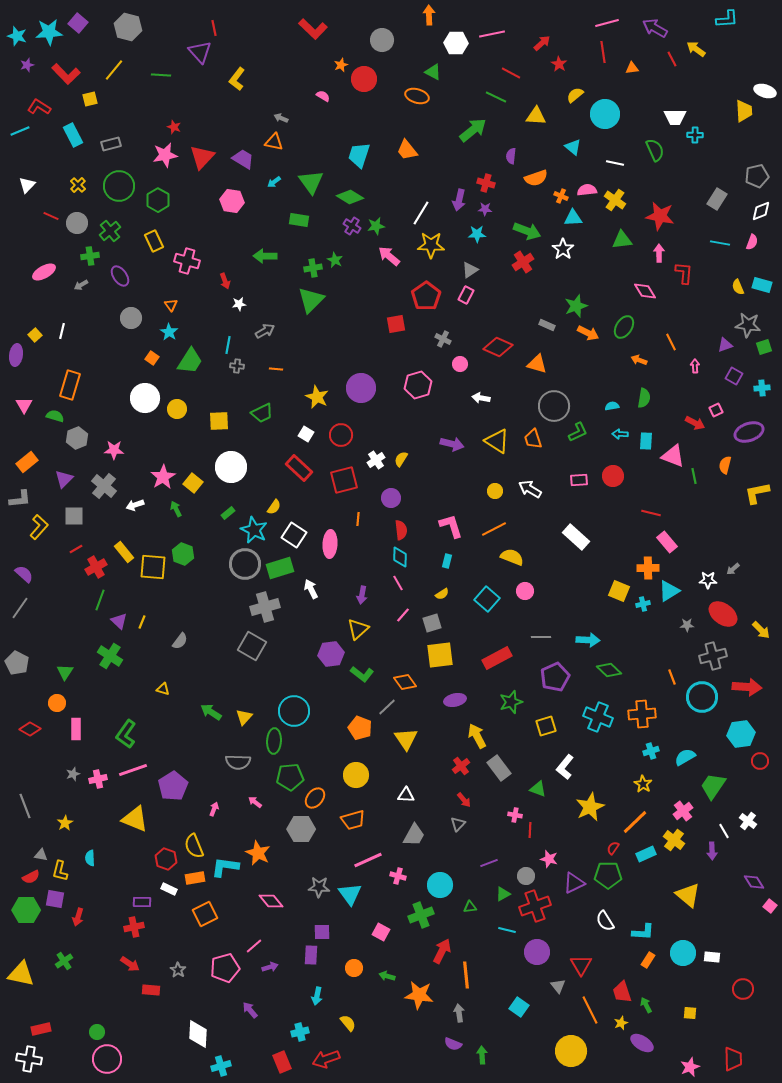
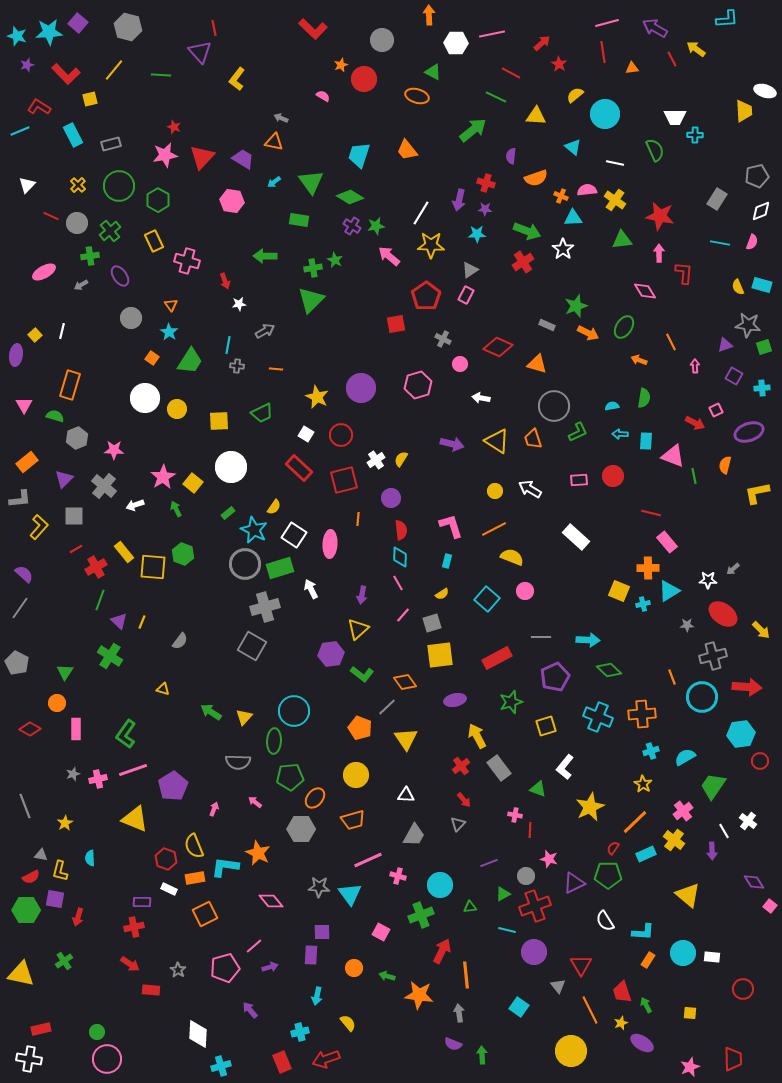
purple circle at (537, 952): moved 3 px left
